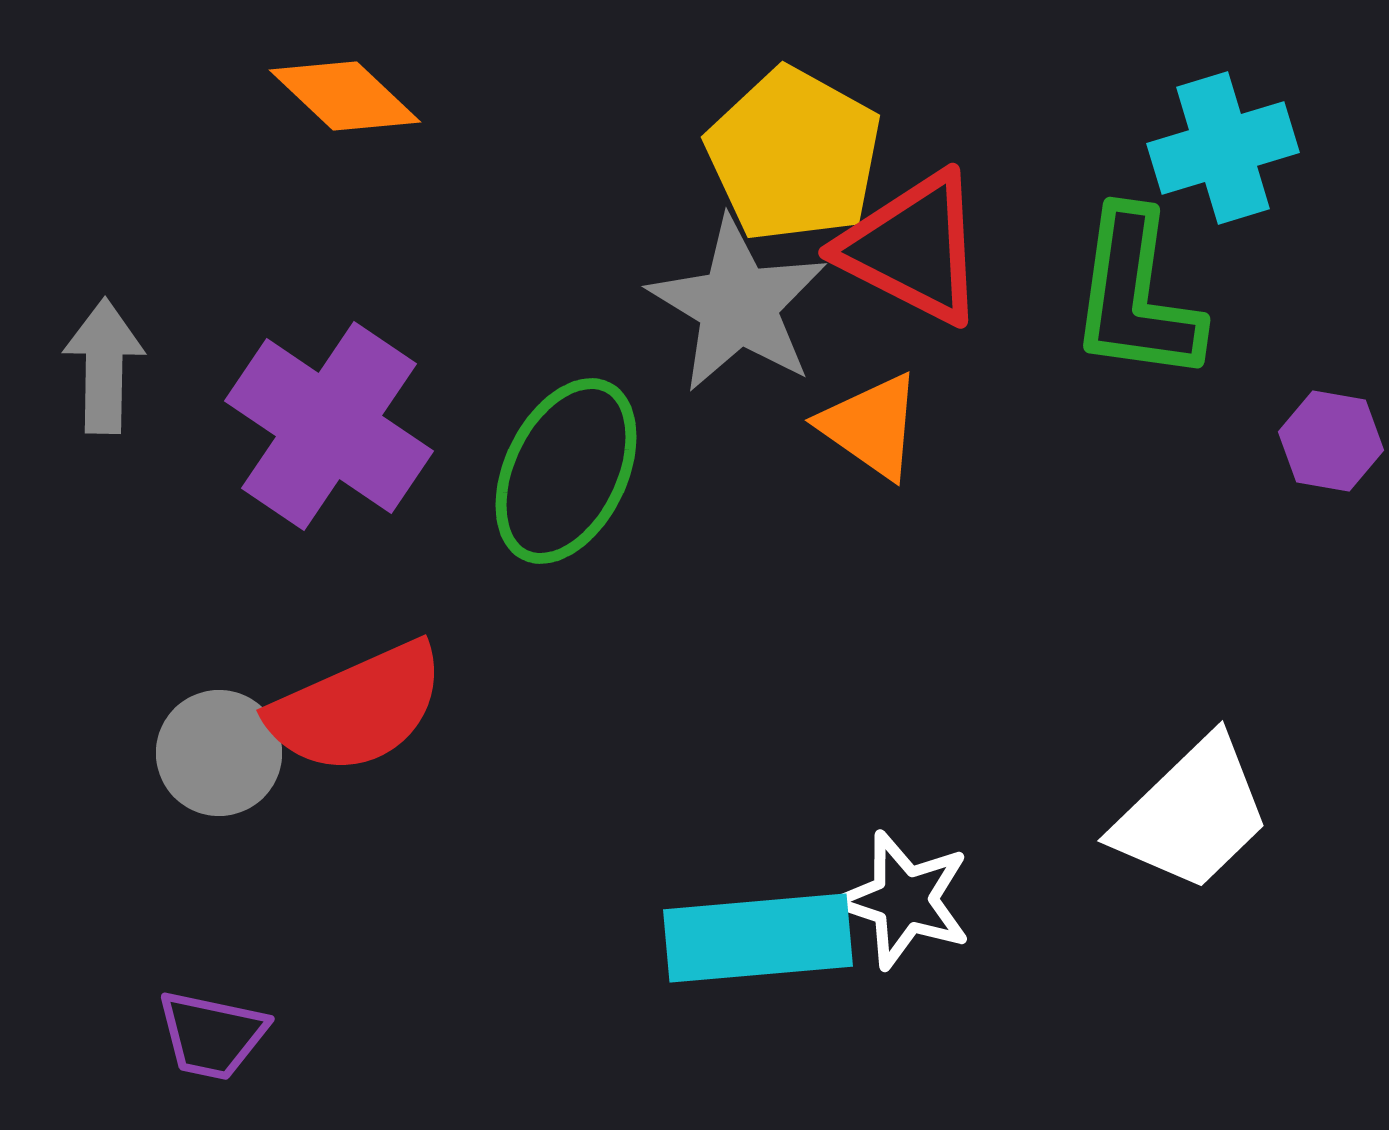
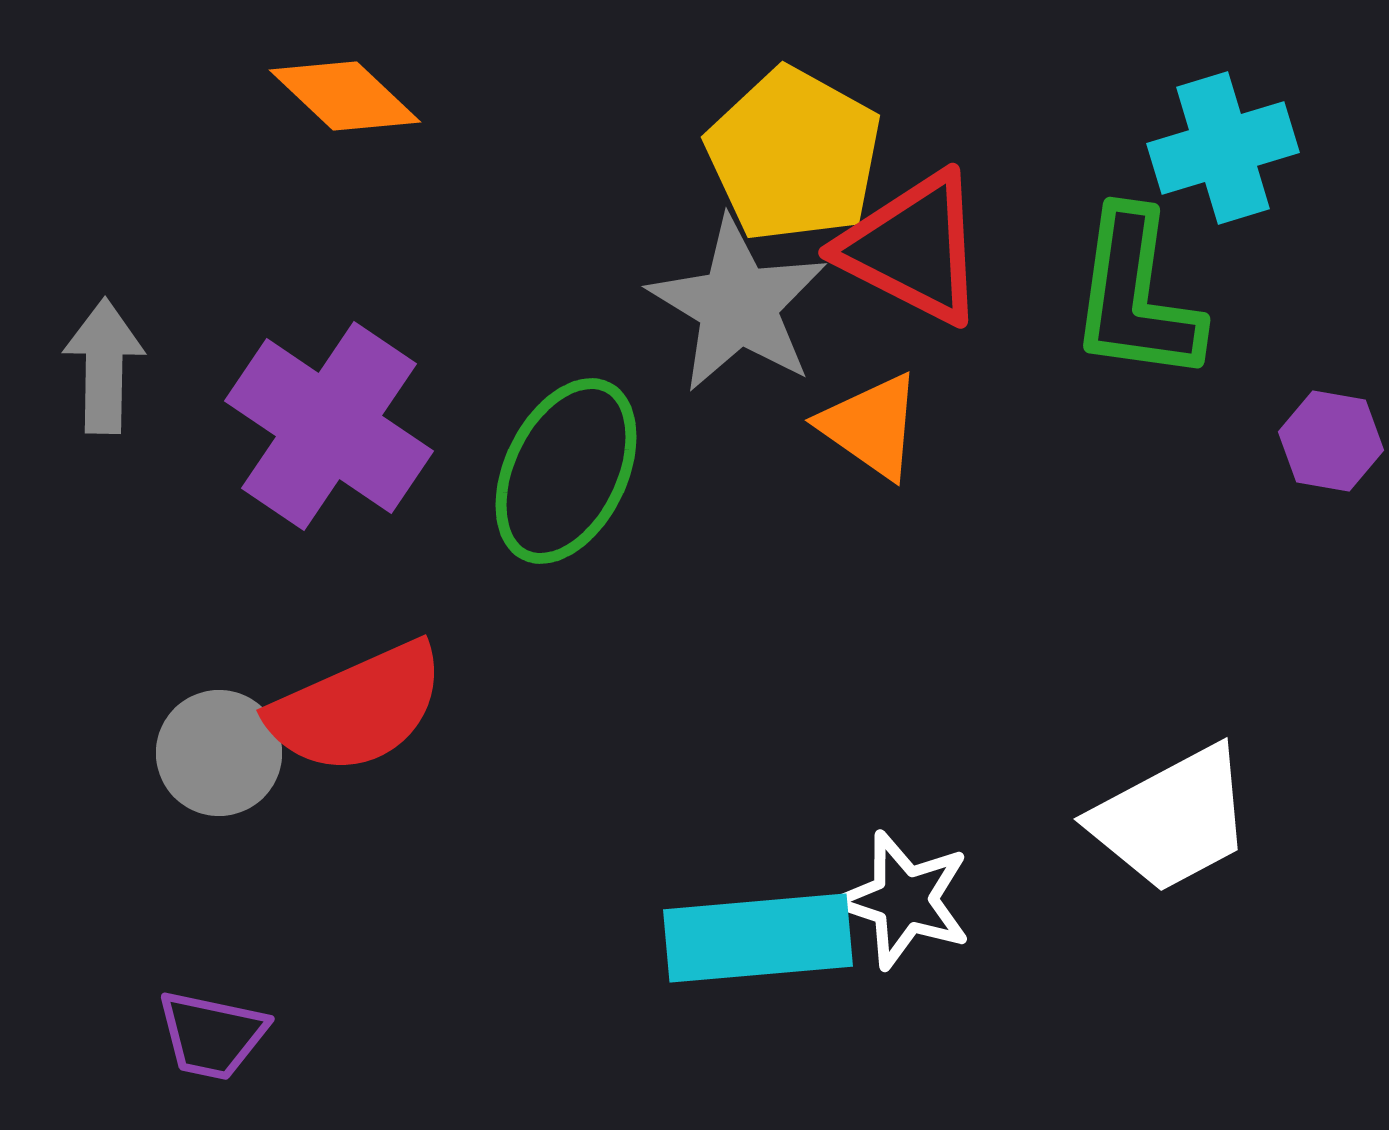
white trapezoid: moved 20 px left, 5 px down; rotated 16 degrees clockwise
